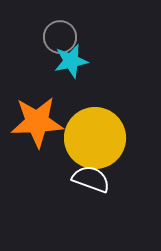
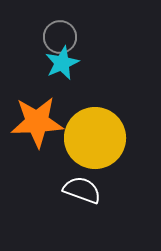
cyan star: moved 9 px left, 2 px down; rotated 12 degrees counterclockwise
white semicircle: moved 9 px left, 11 px down
